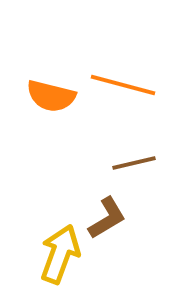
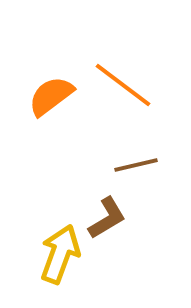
orange line: rotated 22 degrees clockwise
orange semicircle: rotated 129 degrees clockwise
brown line: moved 2 px right, 2 px down
